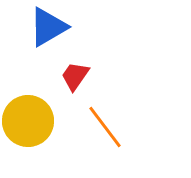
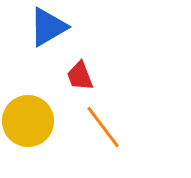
red trapezoid: moved 5 px right; rotated 56 degrees counterclockwise
orange line: moved 2 px left
